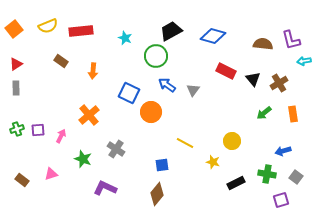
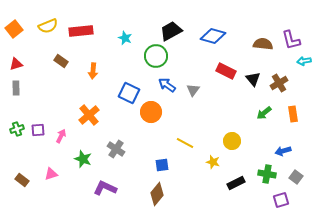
red triangle at (16, 64): rotated 16 degrees clockwise
